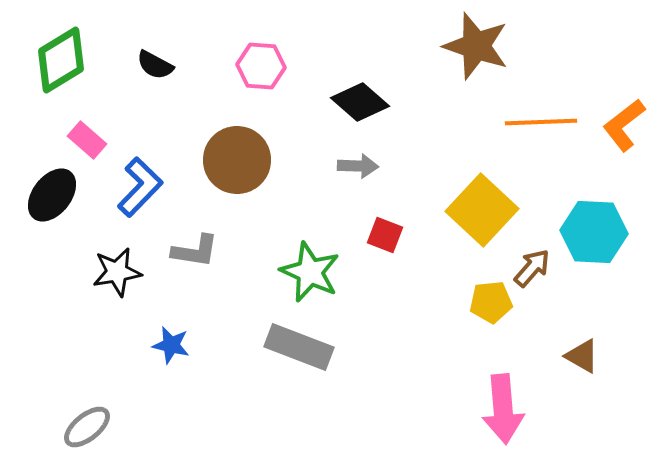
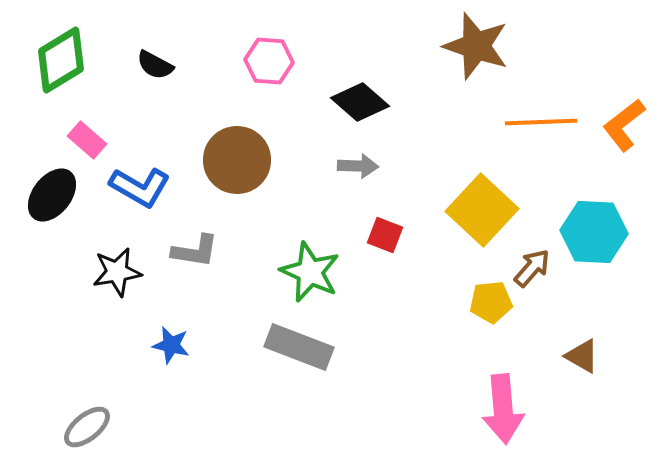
pink hexagon: moved 8 px right, 5 px up
blue L-shape: rotated 76 degrees clockwise
